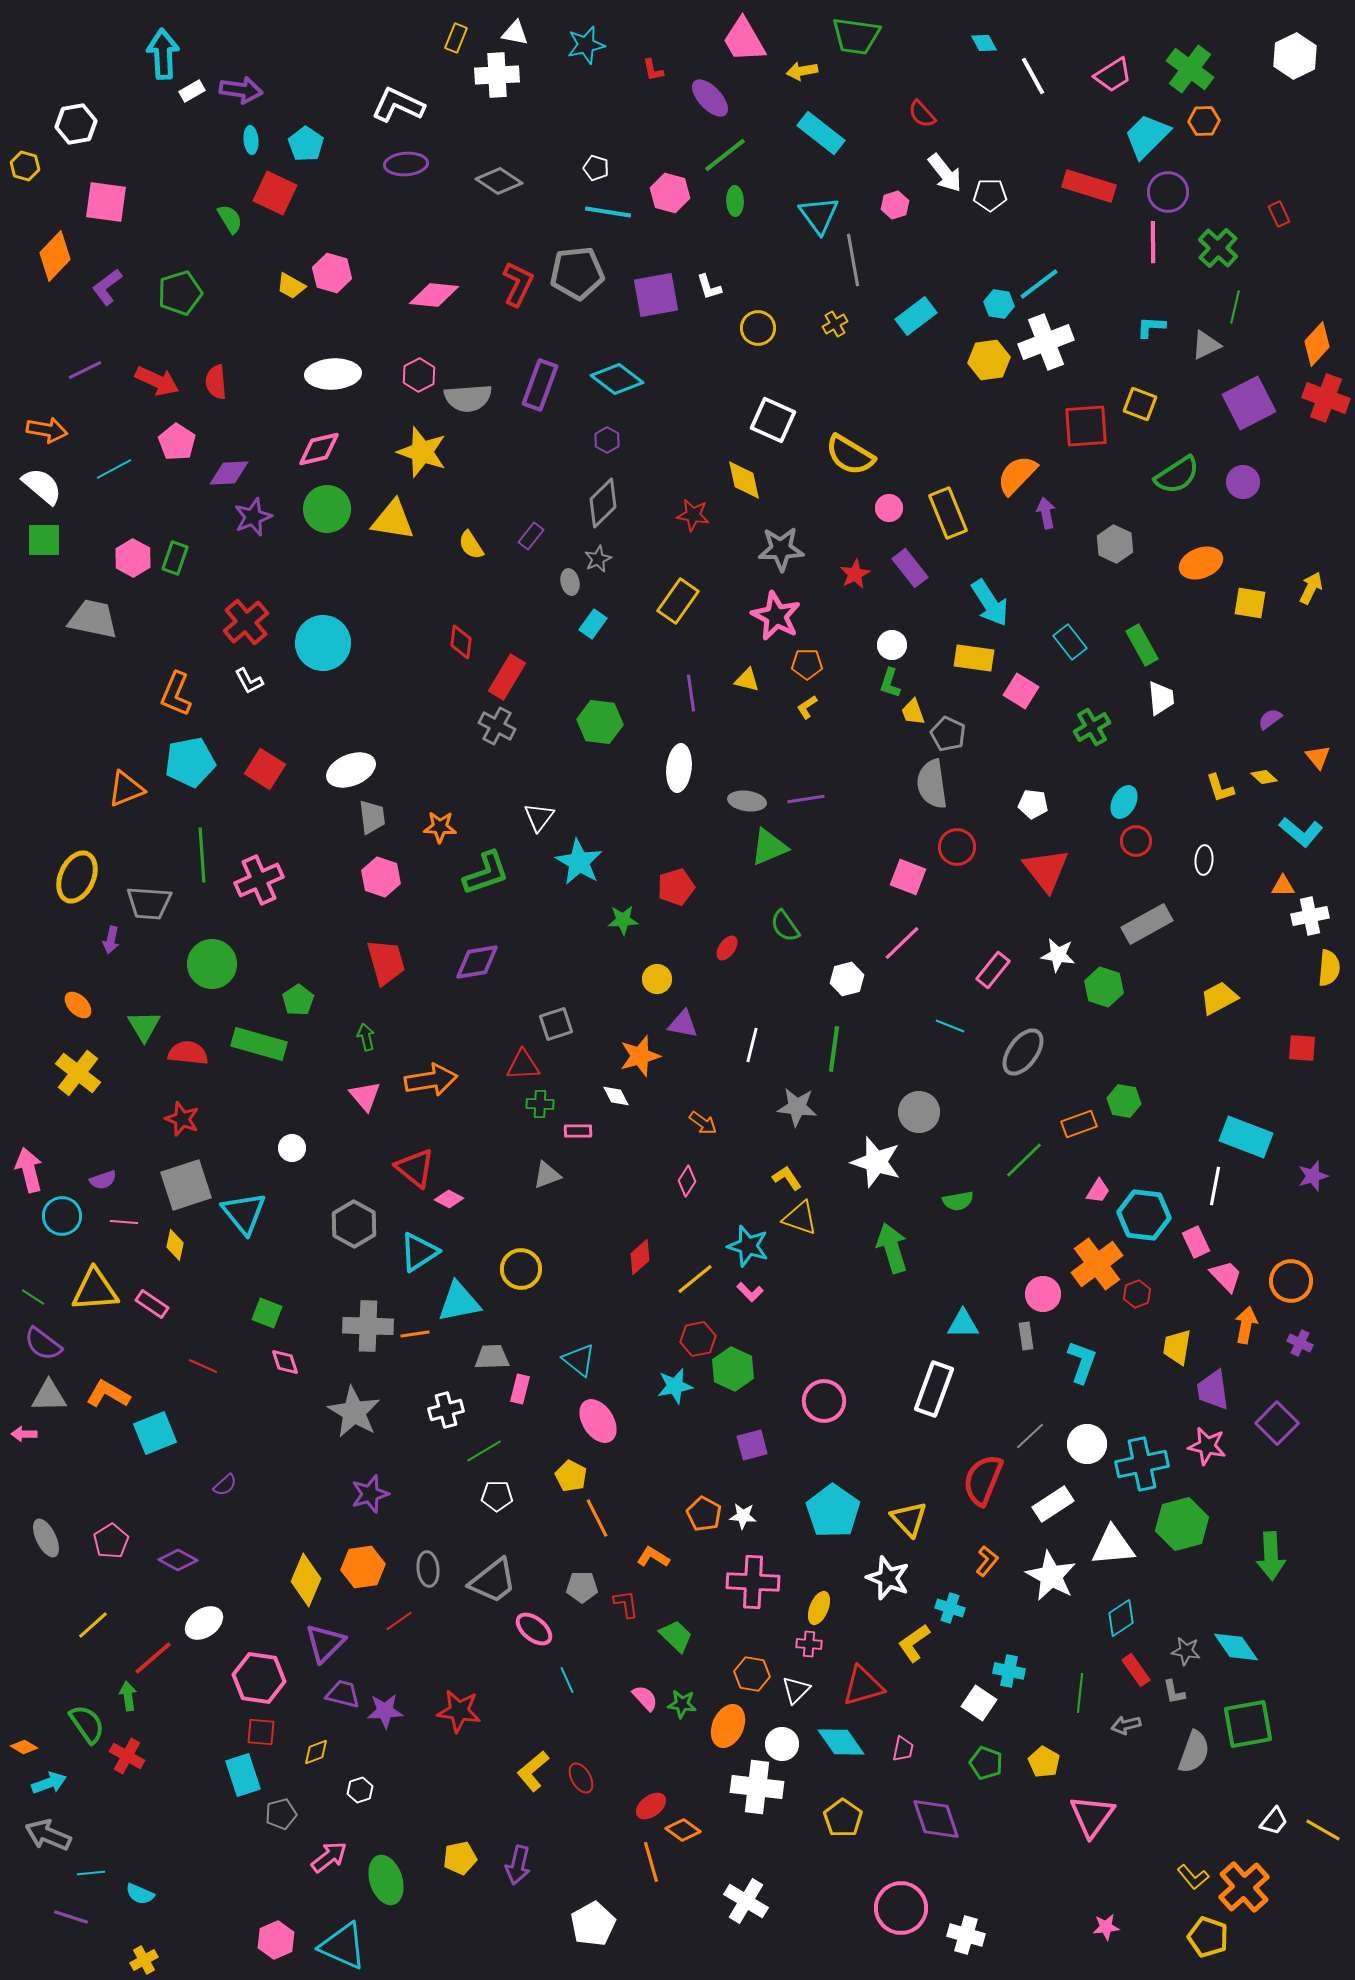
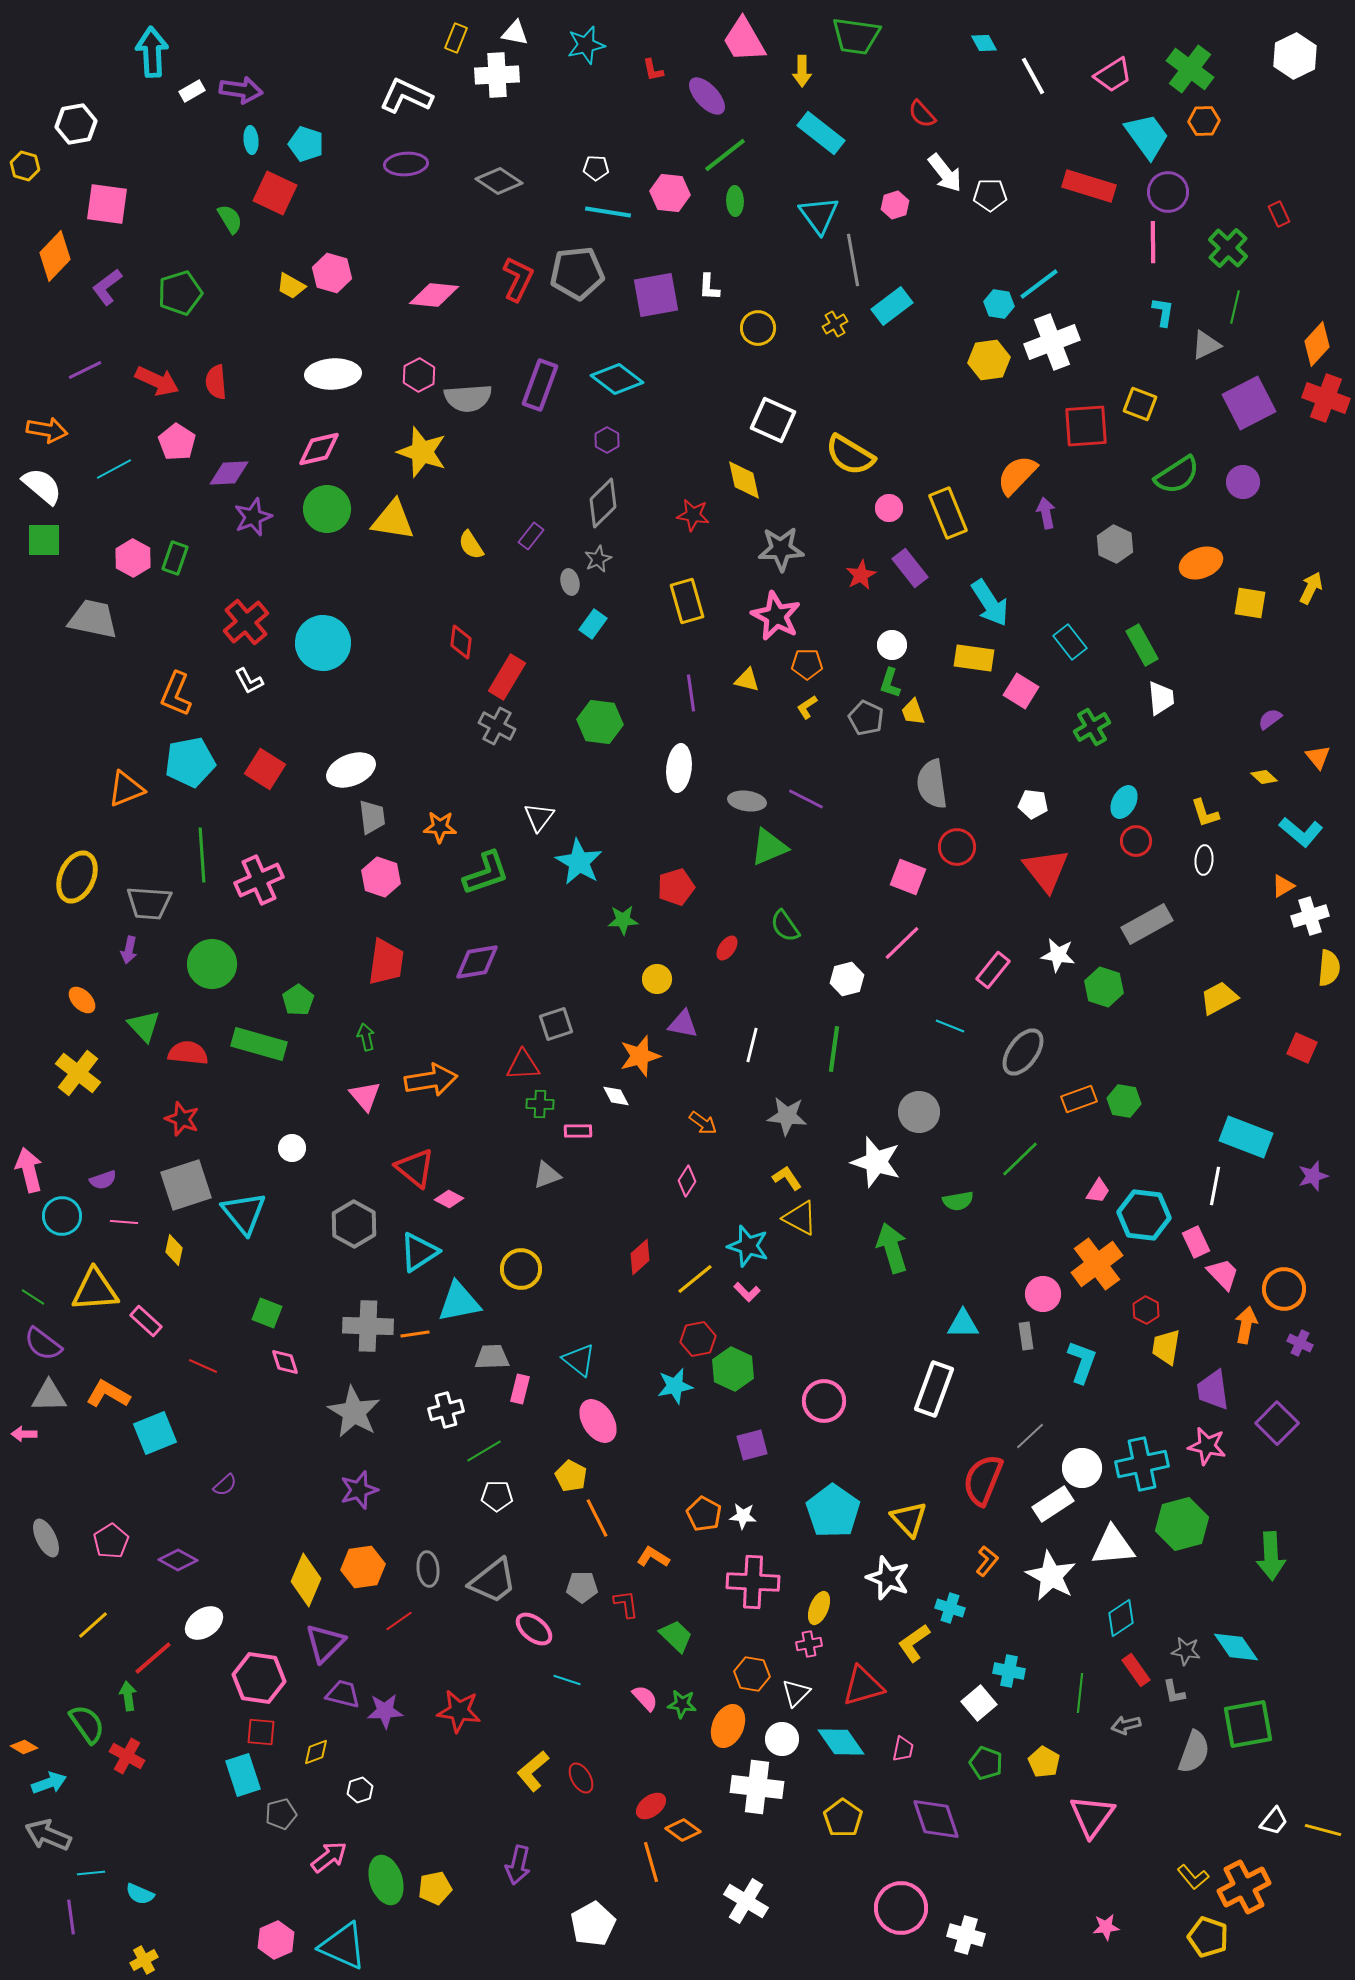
cyan arrow at (163, 54): moved 11 px left, 2 px up
yellow arrow at (802, 71): rotated 80 degrees counterclockwise
purple ellipse at (710, 98): moved 3 px left, 2 px up
white L-shape at (398, 105): moved 8 px right, 9 px up
cyan trapezoid at (1147, 136): rotated 99 degrees clockwise
cyan pentagon at (306, 144): rotated 16 degrees counterclockwise
white pentagon at (596, 168): rotated 15 degrees counterclockwise
pink hexagon at (670, 193): rotated 9 degrees counterclockwise
pink square at (106, 202): moved 1 px right, 2 px down
green cross at (1218, 248): moved 10 px right
red L-shape at (518, 284): moved 5 px up
white L-shape at (709, 287): rotated 20 degrees clockwise
cyan rectangle at (916, 316): moved 24 px left, 10 px up
cyan L-shape at (1151, 327): moved 12 px right, 15 px up; rotated 96 degrees clockwise
white cross at (1046, 342): moved 6 px right
red star at (855, 574): moved 6 px right, 1 px down
yellow rectangle at (678, 601): moved 9 px right; rotated 51 degrees counterclockwise
gray pentagon at (948, 734): moved 82 px left, 16 px up
yellow L-shape at (1220, 788): moved 15 px left, 25 px down
purple line at (806, 799): rotated 36 degrees clockwise
orange triangle at (1283, 886): rotated 30 degrees counterclockwise
white cross at (1310, 916): rotated 6 degrees counterclockwise
purple arrow at (111, 940): moved 18 px right, 10 px down
red trapezoid at (386, 962): rotated 24 degrees clockwise
orange ellipse at (78, 1005): moved 4 px right, 5 px up
green triangle at (144, 1026): rotated 12 degrees counterclockwise
red square at (1302, 1048): rotated 20 degrees clockwise
gray star at (797, 1107): moved 10 px left, 9 px down
orange rectangle at (1079, 1124): moved 25 px up
green line at (1024, 1160): moved 4 px left, 1 px up
yellow triangle at (800, 1218): rotated 9 degrees clockwise
yellow diamond at (175, 1245): moved 1 px left, 5 px down
pink trapezoid at (1226, 1276): moved 3 px left, 2 px up
orange circle at (1291, 1281): moved 7 px left, 8 px down
pink L-shape at (750, 1292): moved 3 px left
red hexagon at (1137, 1294): moved 9 px right, 16 px down; rotated 12 degrees counterclockwise
pink rectangle at (152, 1304): moved 6 px left, 17 px down; rotated 8 degrees clockwise
yellow trapezoid at (1177, 1347): moved 11 px left
white circle at (1087, 1444): moved 5 px left, 24 px down
purple star at (370, 1494): moved 11 px left, 4 px up
pink cross at (809, 1644): rotated 15 degrees counterclockwise
cyan line at (567, 1680): rotated 48 degrees counterclockwise
white triangle at (796, 1690): moved 3 px down
white square at (979, 1703): rotated 16 degrees clockwise
white circle at (782, 1744): moved 5 px up
yellow line at (1323, 1830): rotated 15 degrees counterclockwise
yellow pentagon at (460, 1858): moved 25 px left, 30 px down
orange cross at (1244, 1887): rotated 15 degrees clockwise
purple line at (71, 1917): rotated 64 degrees clockwise
